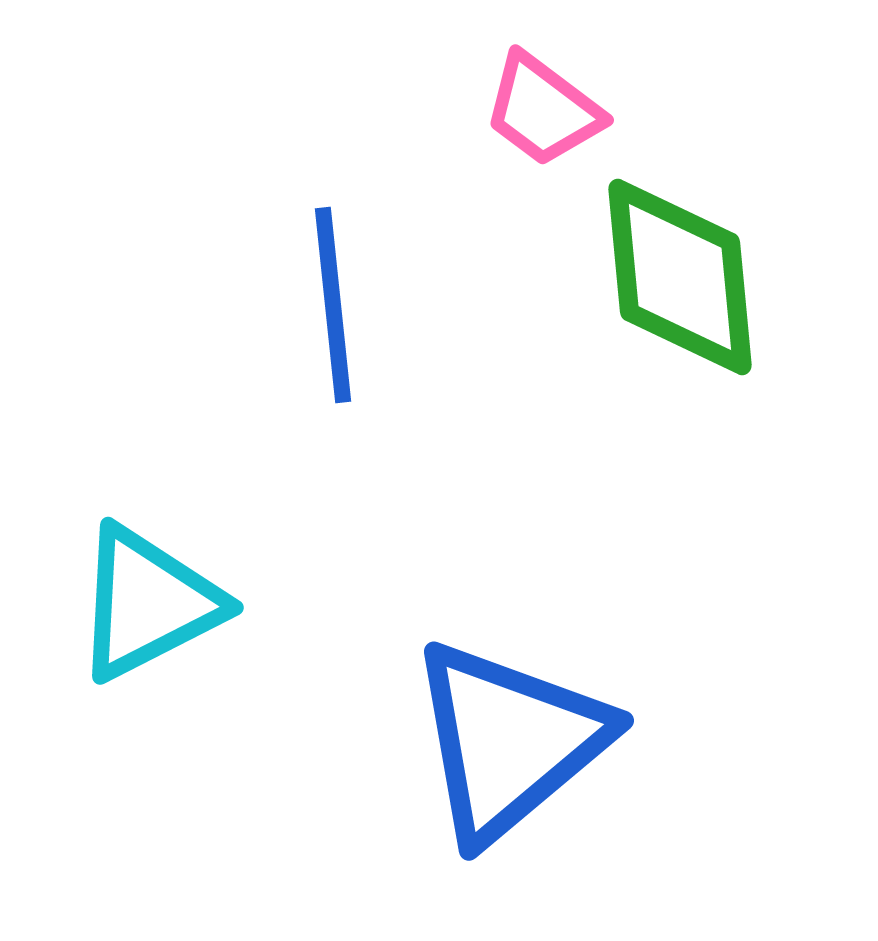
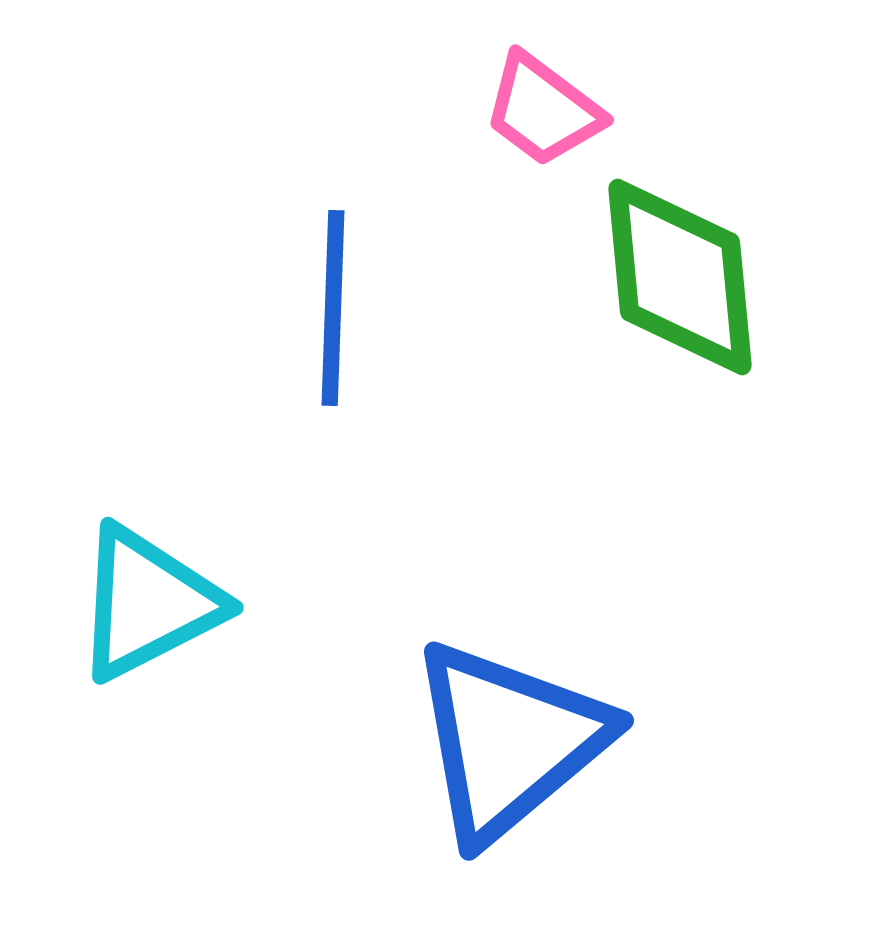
blue line: moved 3 px down; rotated 8 degrees clockwise
